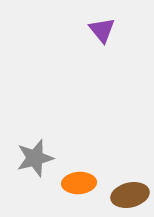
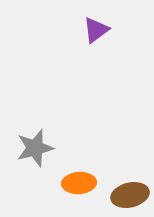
purple triangle: moved 6 px left; rotated 32 degrees clockwise
gray star: moved 10 px up
